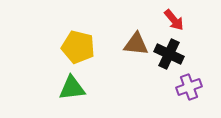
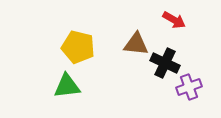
red arrow: rotated 20 degrees counterclockwise
black cross: moved 4 px left, 9 px down
green triangle: moved 5 px left, 2 px up
